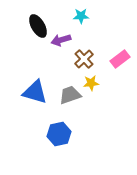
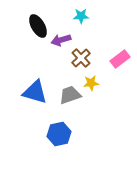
brown cross: moved 3 px left, 1 px up
